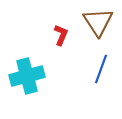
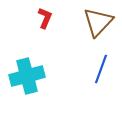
brown triangle: rotated 16 degrees clockwise
red L-shape: moved 16 px left, 17 px up
